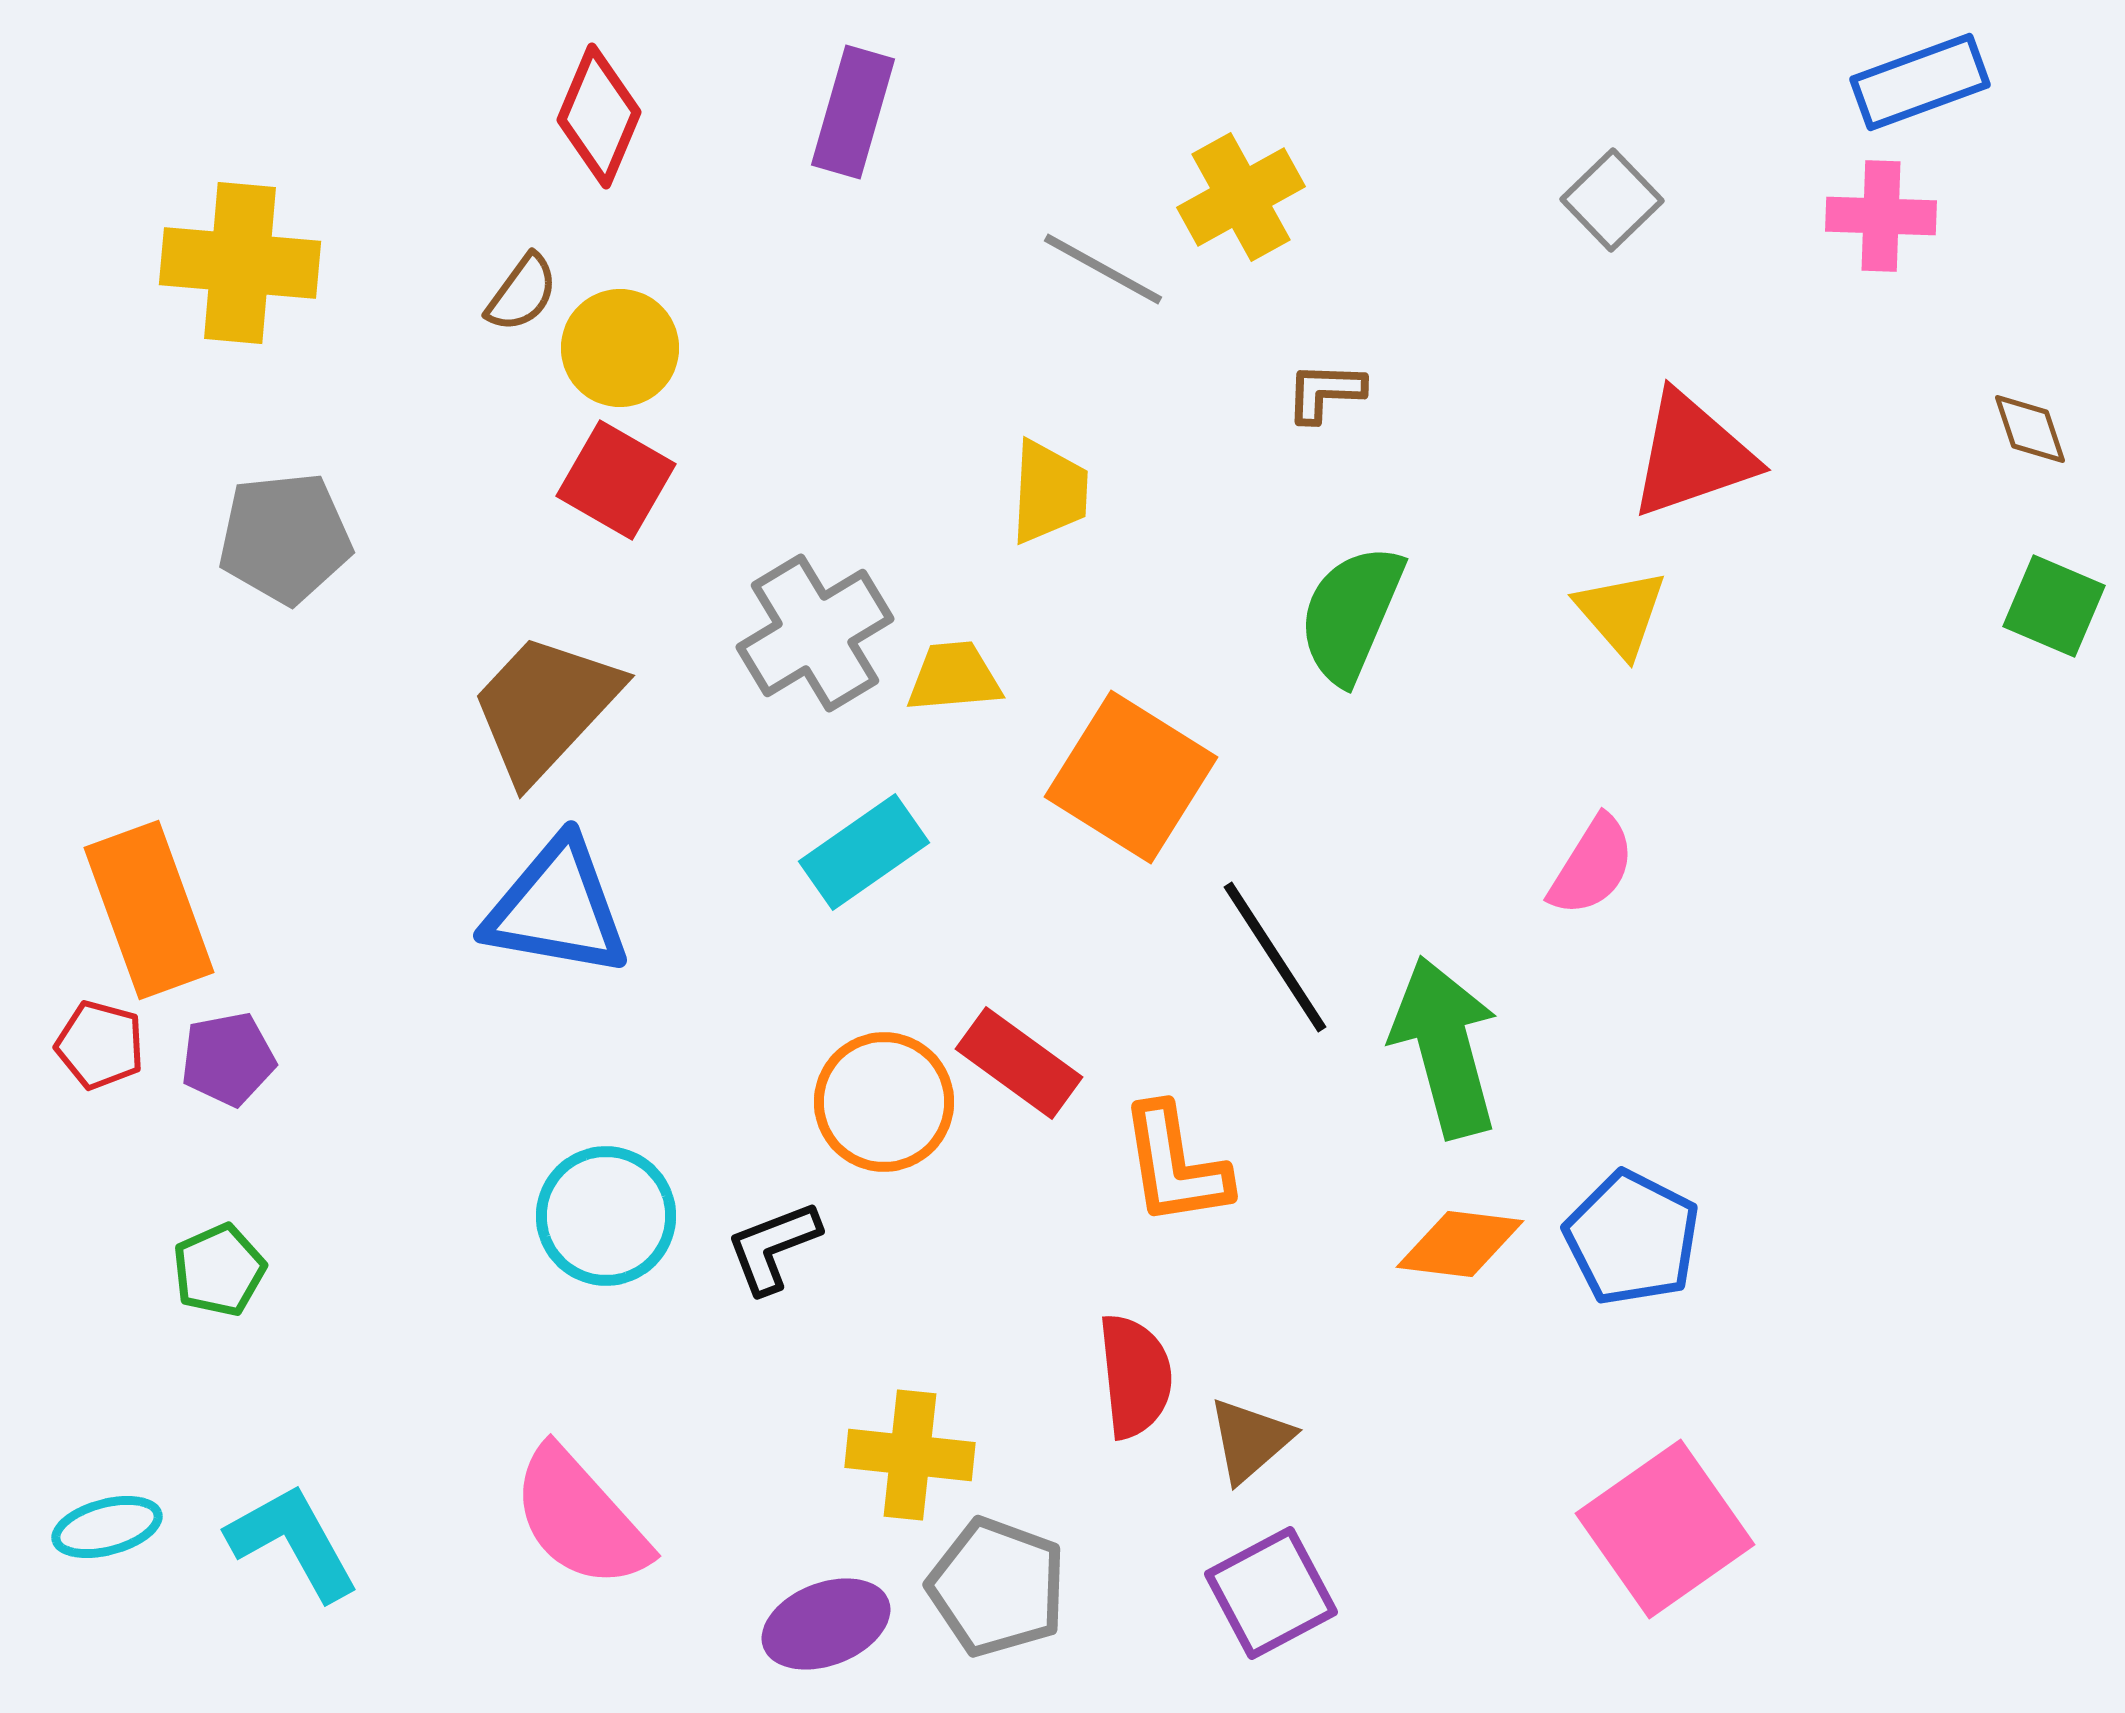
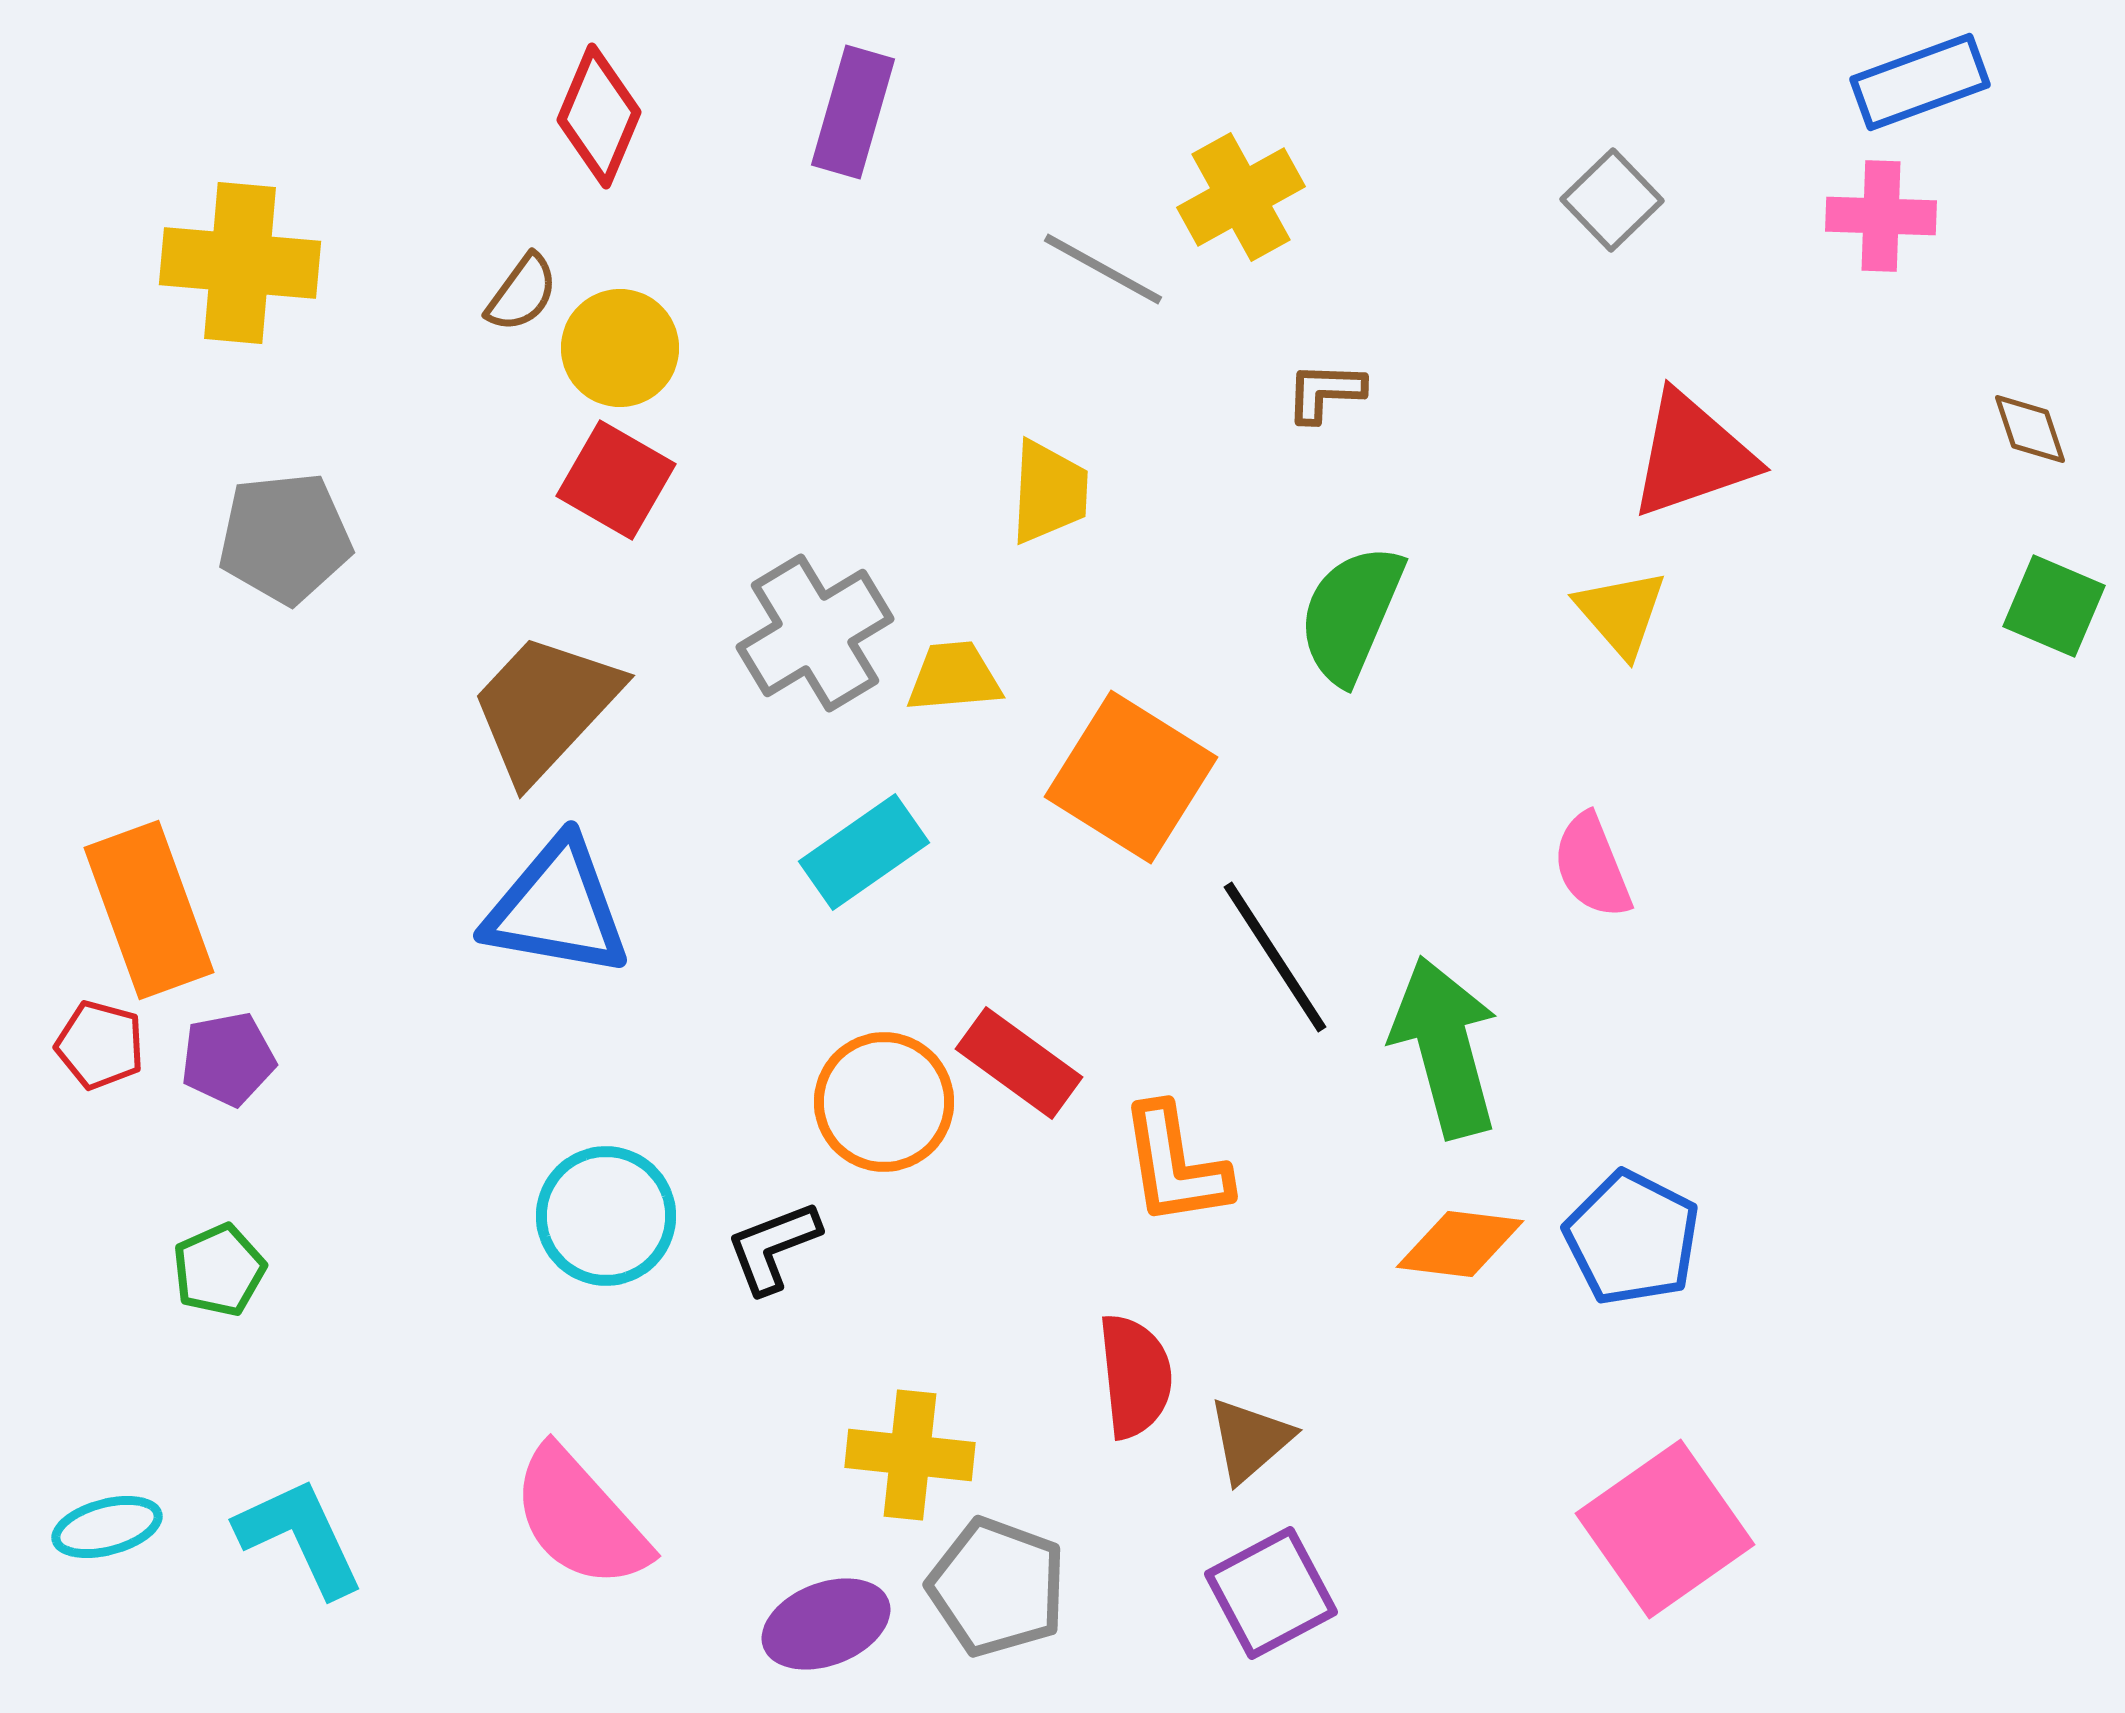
pink semicircle at (1592, 866): rotated 126 degrees clockwise
cyan L-shape at (293, 1542): moved 7 px right, 5 px up; rotated 4 degrees clockwise
